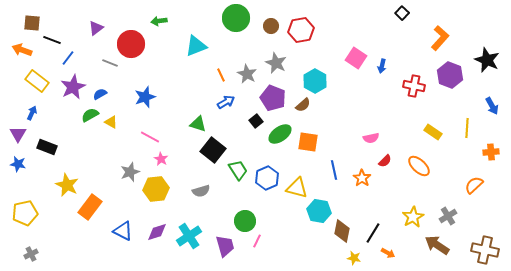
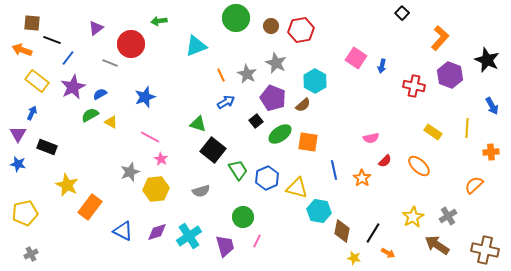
green circle at (245, 221): moved 2 px left, 4 px up
